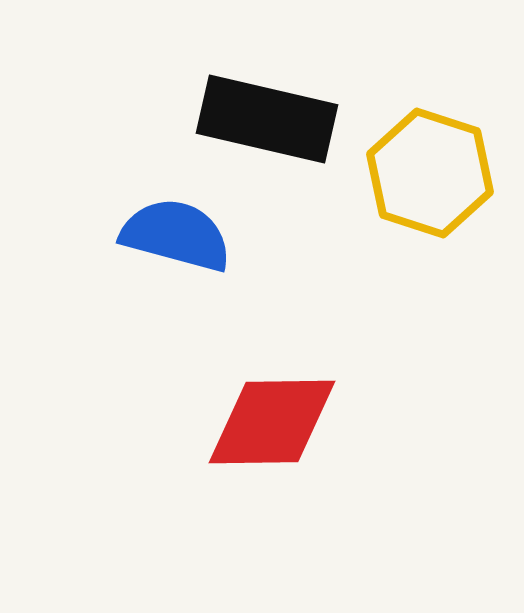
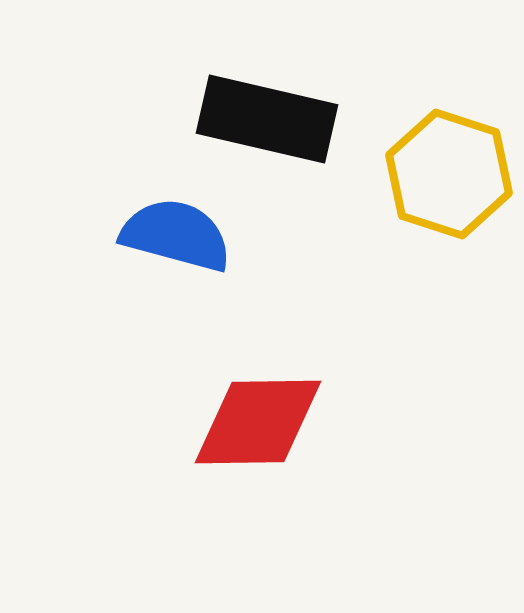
yellow hexagon: moved 19 px right, 1 px down
red diamond: moved 14 px left
